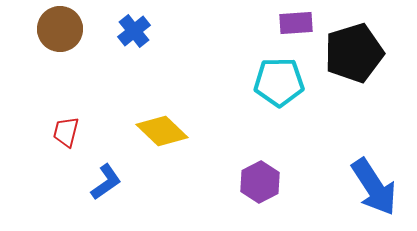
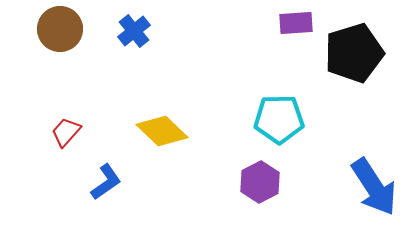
cyan pentagon: moved 37 px down
red trapezoid: rotated 28 degrees clockwise
